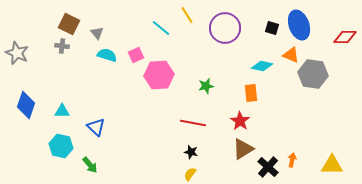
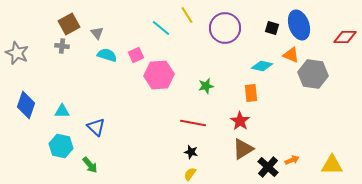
brown square: rotated 35 degrees clockwise
orange arrow: rotated 56 degrees clockwise
